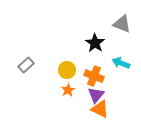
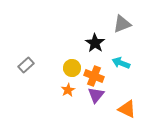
gray triangle: rotated 42 degrees counterclockwise
yellow circle: moved 5 px right, 2 px up
orange triangle: moved 27 px right
